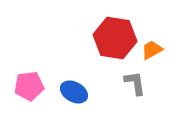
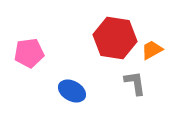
pink pentagon: moved 33 px up
blue ellipse: moved 2 px left, 1 px up
